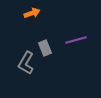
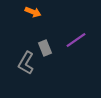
orange arrow: moved 1 px right, 1 px up; rotated 42 degrees clockwise
purple line: rotated 20 degrees counterclockwise
